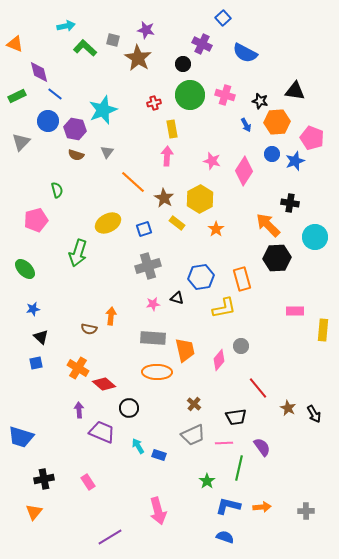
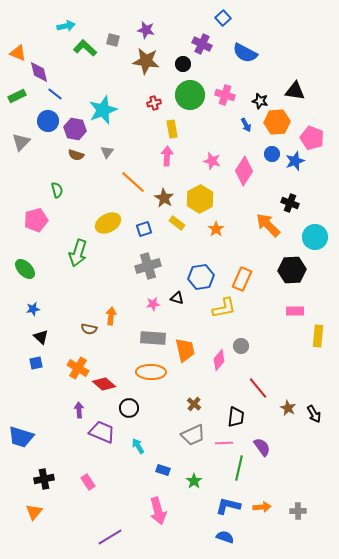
orange triangle at (15, 44): moved 3 px right, 9 px down
brown star at (138, 58): moved 8 px right, 3 px down; rotated 24 degrees counterclockwise
black cross at (290, 203): rotated 12 degrees clockwise
black hexagon at (277, 258): moved 15 px right, 12 px down
orange rectangle at (242, 279): rotated 40 degrees clockwise
yellow rectangle at (323, 330): moved 5 px left, 6 px down
orange ellipse at (157, 372): moved 6 px left
black trapezoid at (236, 417): rotated 75 degrees counterclockwise
blue rectangle at (159, 455): moved 4 px right, 15 px down
green star at (207, 481): moved 13 px left
gray cross at (306, 511): moved 8 px left
